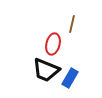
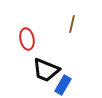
red ellipse: moved 26 px left, 5 px up; rotated 25 degrees counterclockwise
blue rectangle: moved 7 px left, 7 px down
